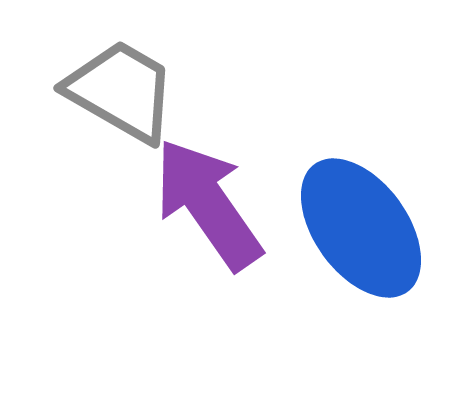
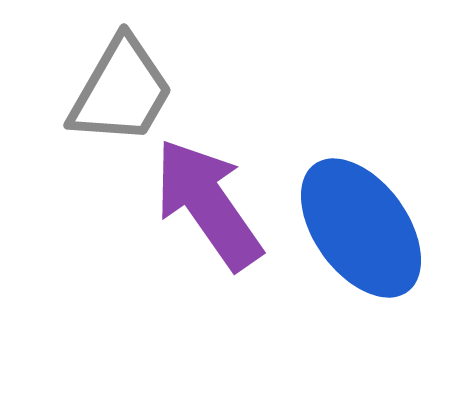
gray trapezoid: rotated 90 degrees clockwise
